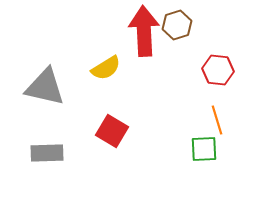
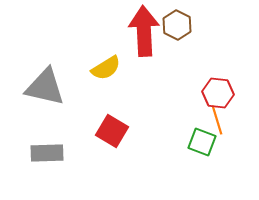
brown hexagon: rotated 16 degrees counterclockwise
red hexagon: moved 23 px down
green square: moved 2 px left, 7 px up; rotated 24 degrees clockwise
